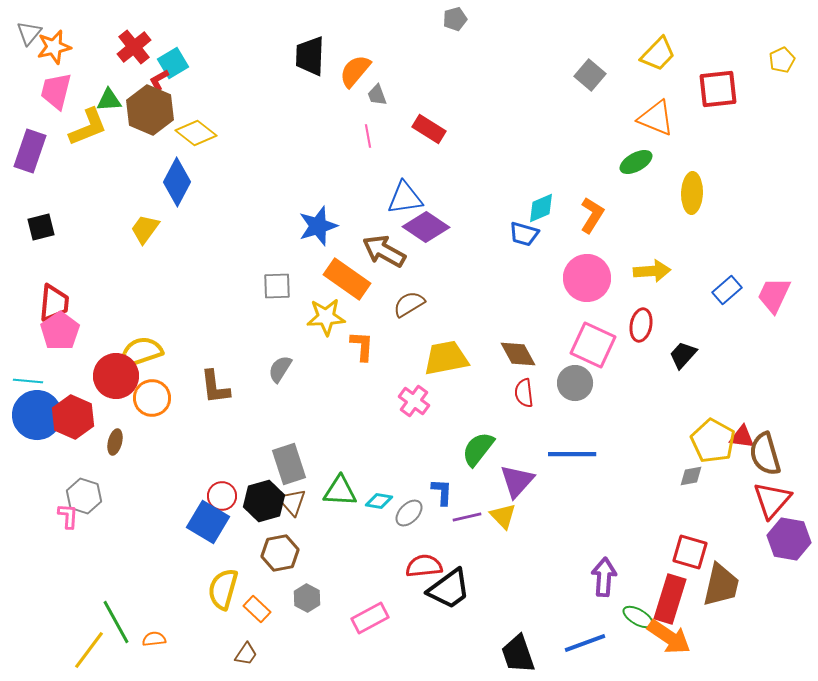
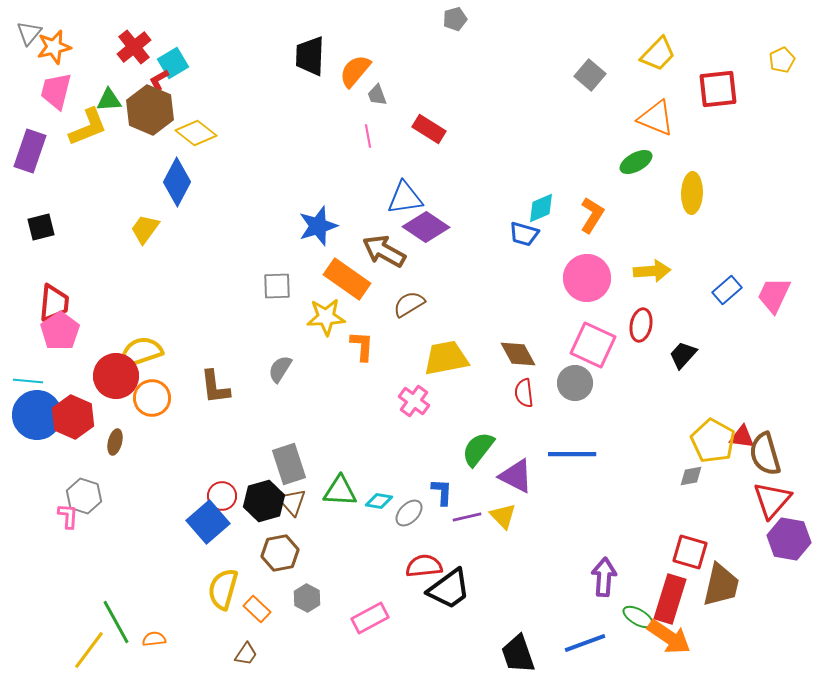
purple triangle at (517, 481): moved 1 px left, 5 px up; rotated 45 degrees counterclockwise
blue square at (208, 522): rotated 18 degrees clockwise
